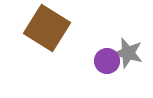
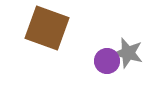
brown square: rotated 12 degrees counterclockwise
